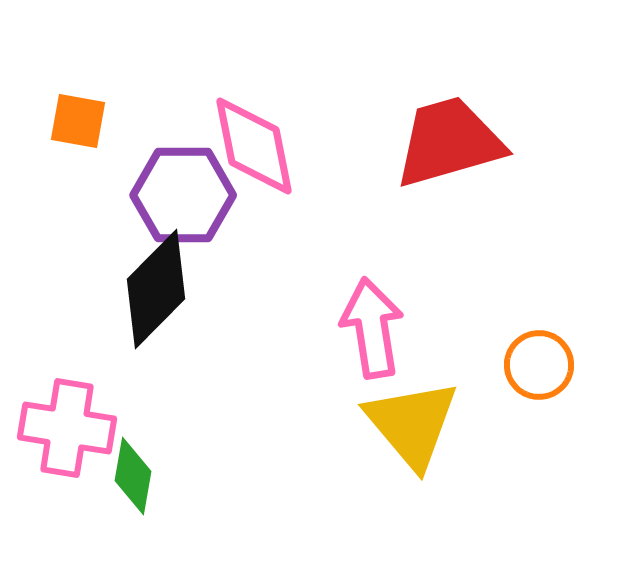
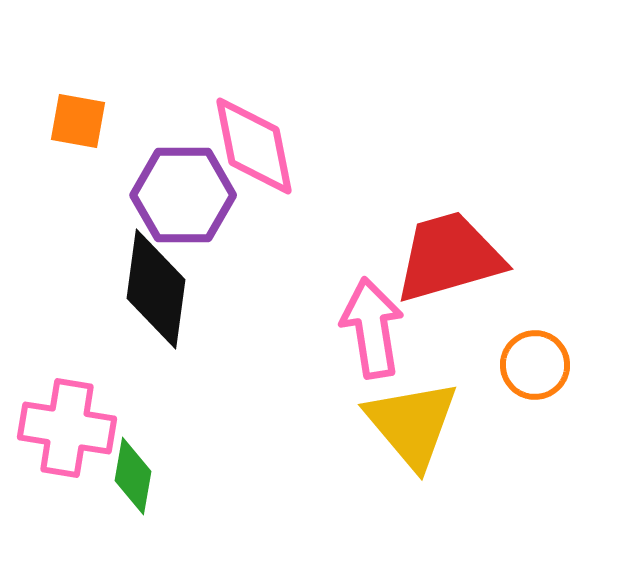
red trapezoid: moved 115 px down
black diamond: rotated 37 degrees counterclockwise
orange circle: moved 4 px left
